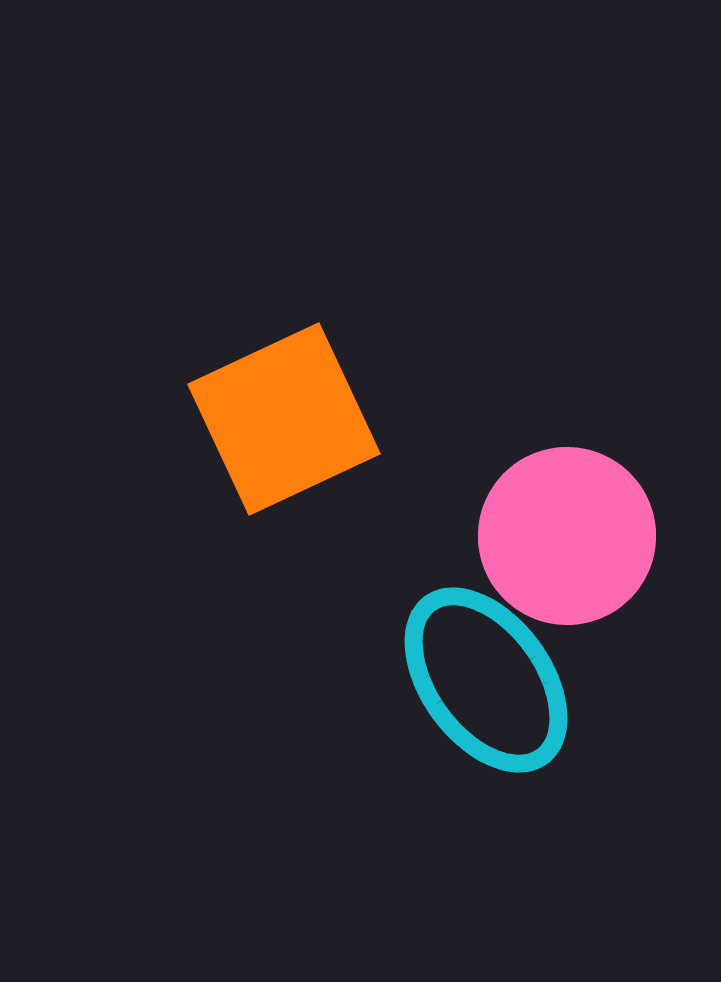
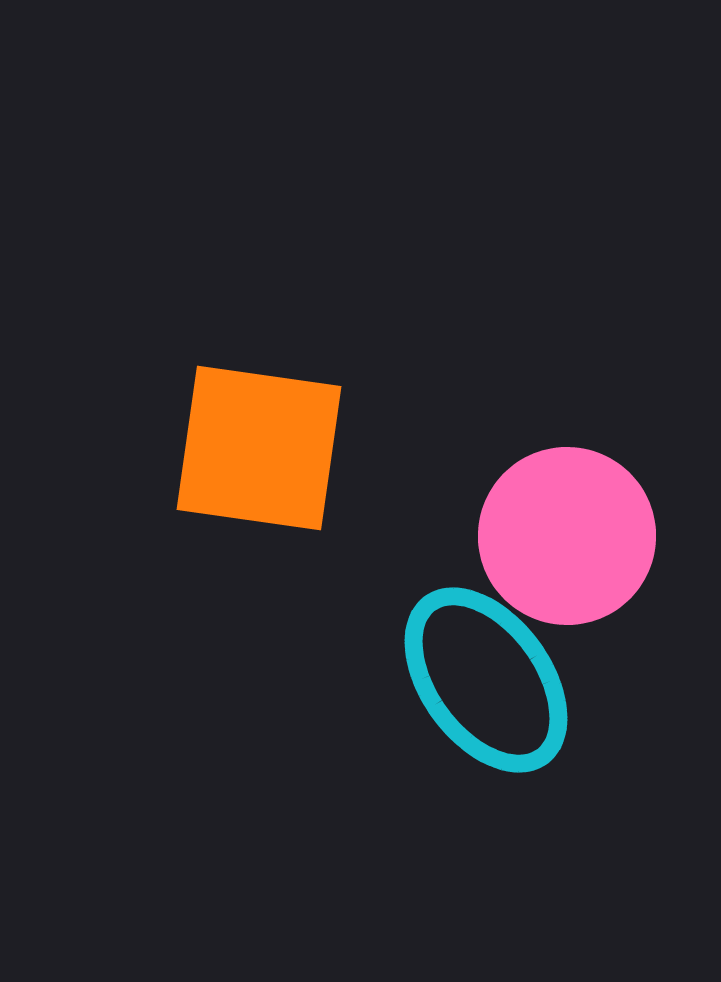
orange square: moved 25 px left, 29 px down; rotated 33 degrees clockwise
